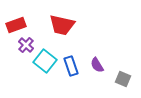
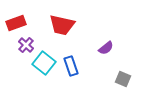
red rectangle: moved 2 px up
cyan square: moved 1 px left, 2 px down
purple semicircle: moved 9 px right, 17 px up; rotated 98 degrees counterclockwise
